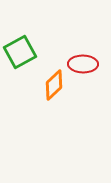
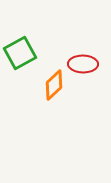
green square: moved 1 px down
